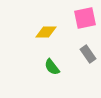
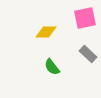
gray rectangle: rotated 12 degrees counterclockwise
